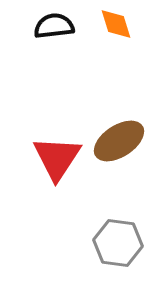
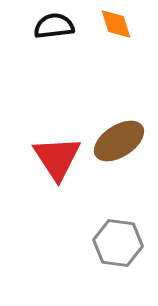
red triangle: rotated 6 degrees counterclockwise
